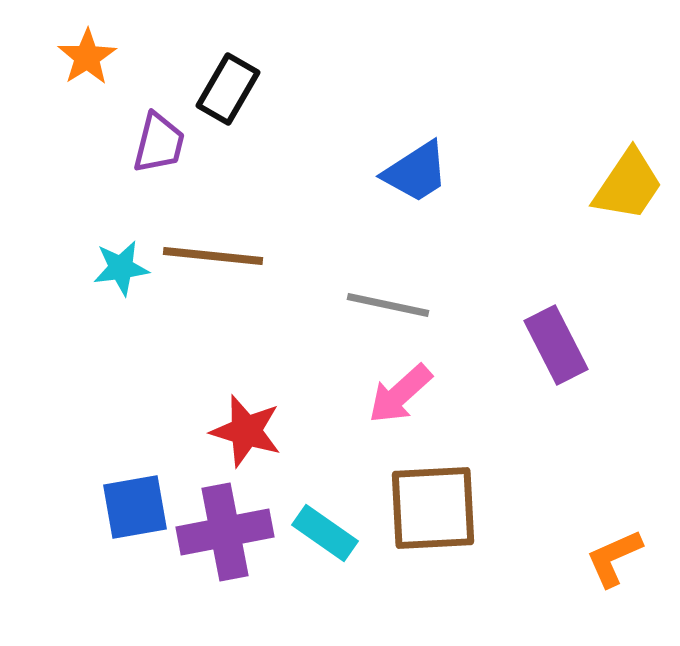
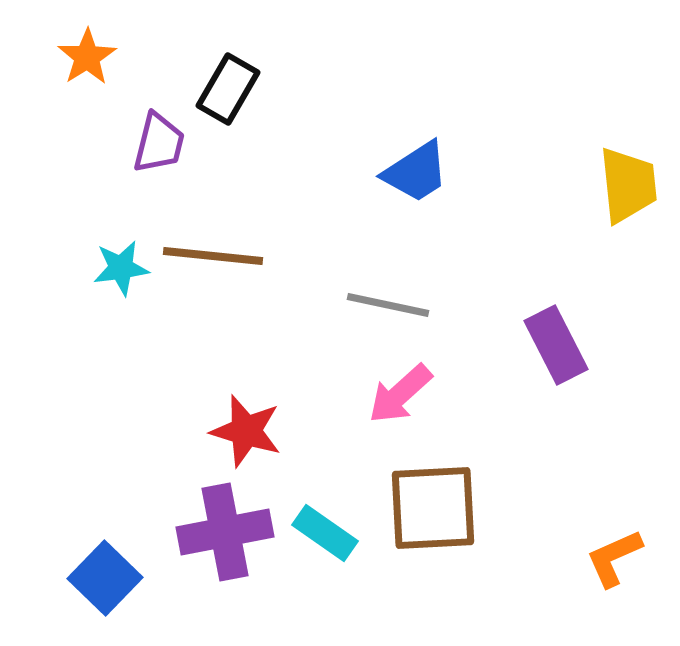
yellow trapezoid: rotated 40 degrees counterclockwise
blue square: moved 30 px left, 71 px down; rotated 36 degrees counterclockwise
